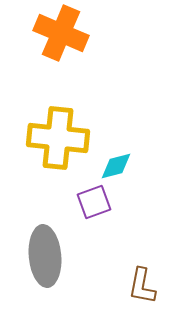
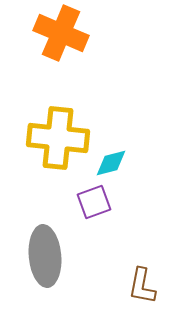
cyan diamond: moved 5 px left, 3 px up
